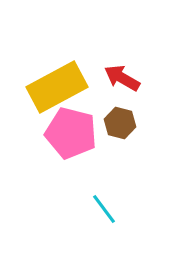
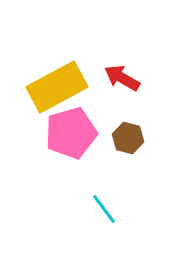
brown hexagon: moved 8 px right, 15 px down
pink pentagon: rotated 30 degrees counterclockwise
